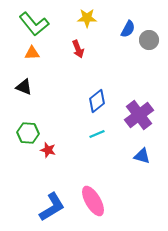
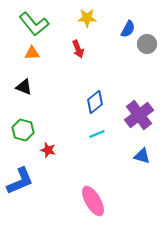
gray circle: moved 2 px left, 4 px down
blue diamond: moved 2 px left, 1 px down
green hexagon: moved 5 px left, 3 px up; rotated 10 degrees clockwise
blue L-shape: moved 32 px left, 26 px up; rotated 8 degrees clockwise
